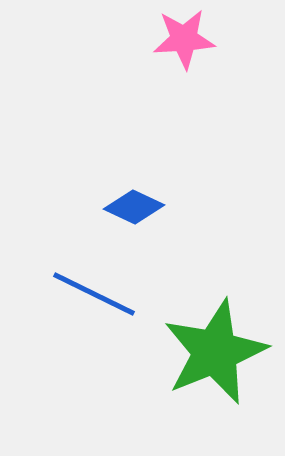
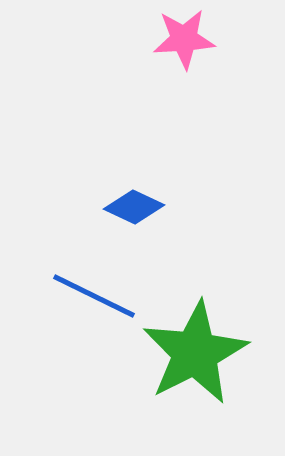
blue line: moved 2 px down
green star: moved 20 px left, 1 px down; rotated 5 degrees counterclockwise
